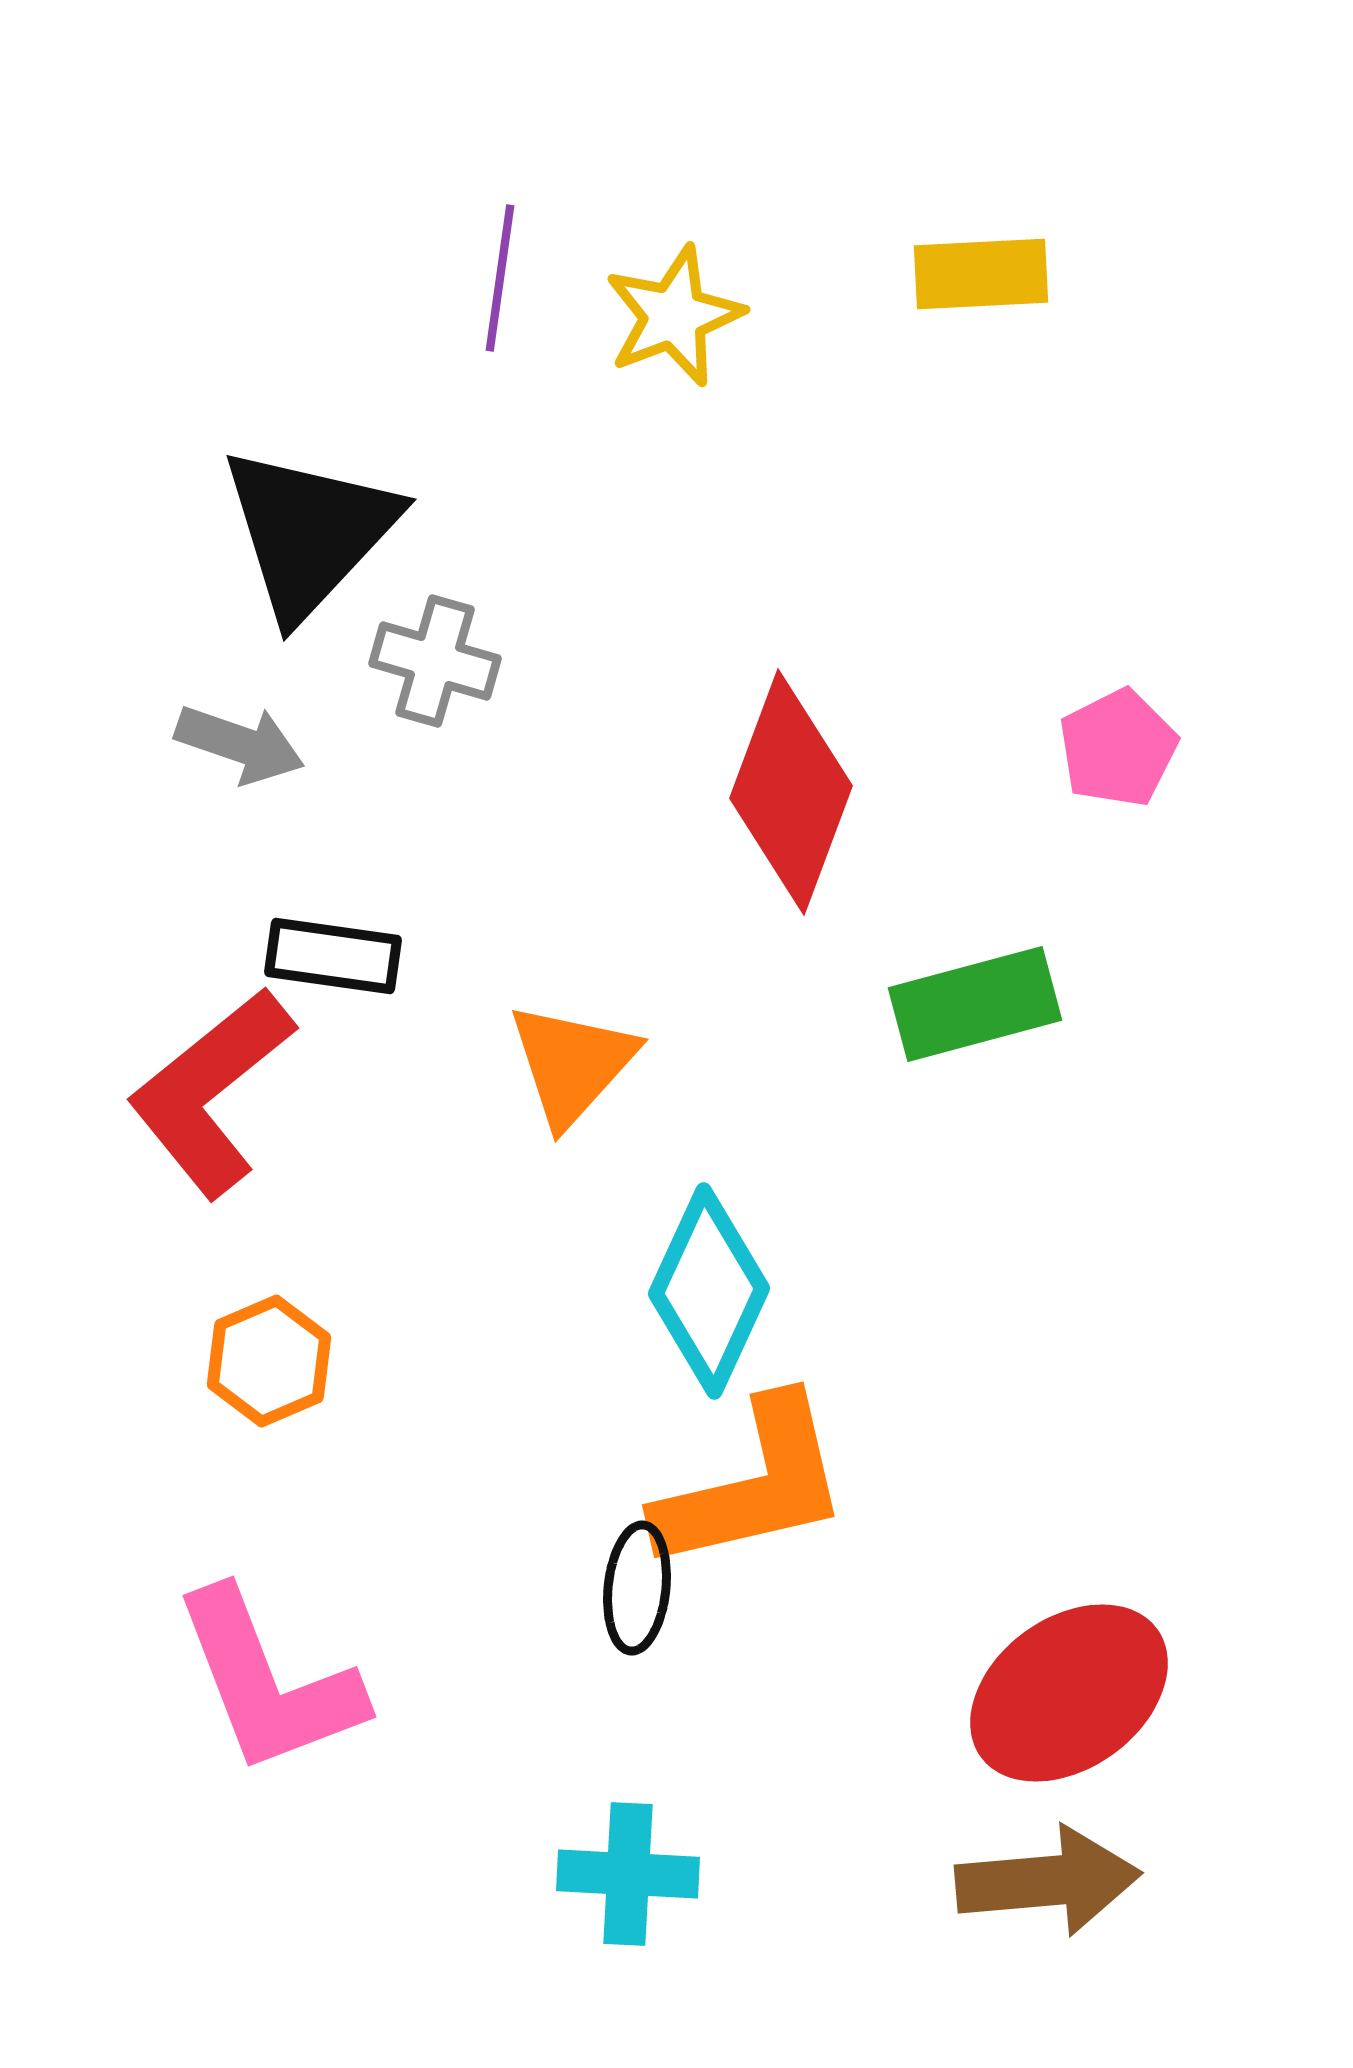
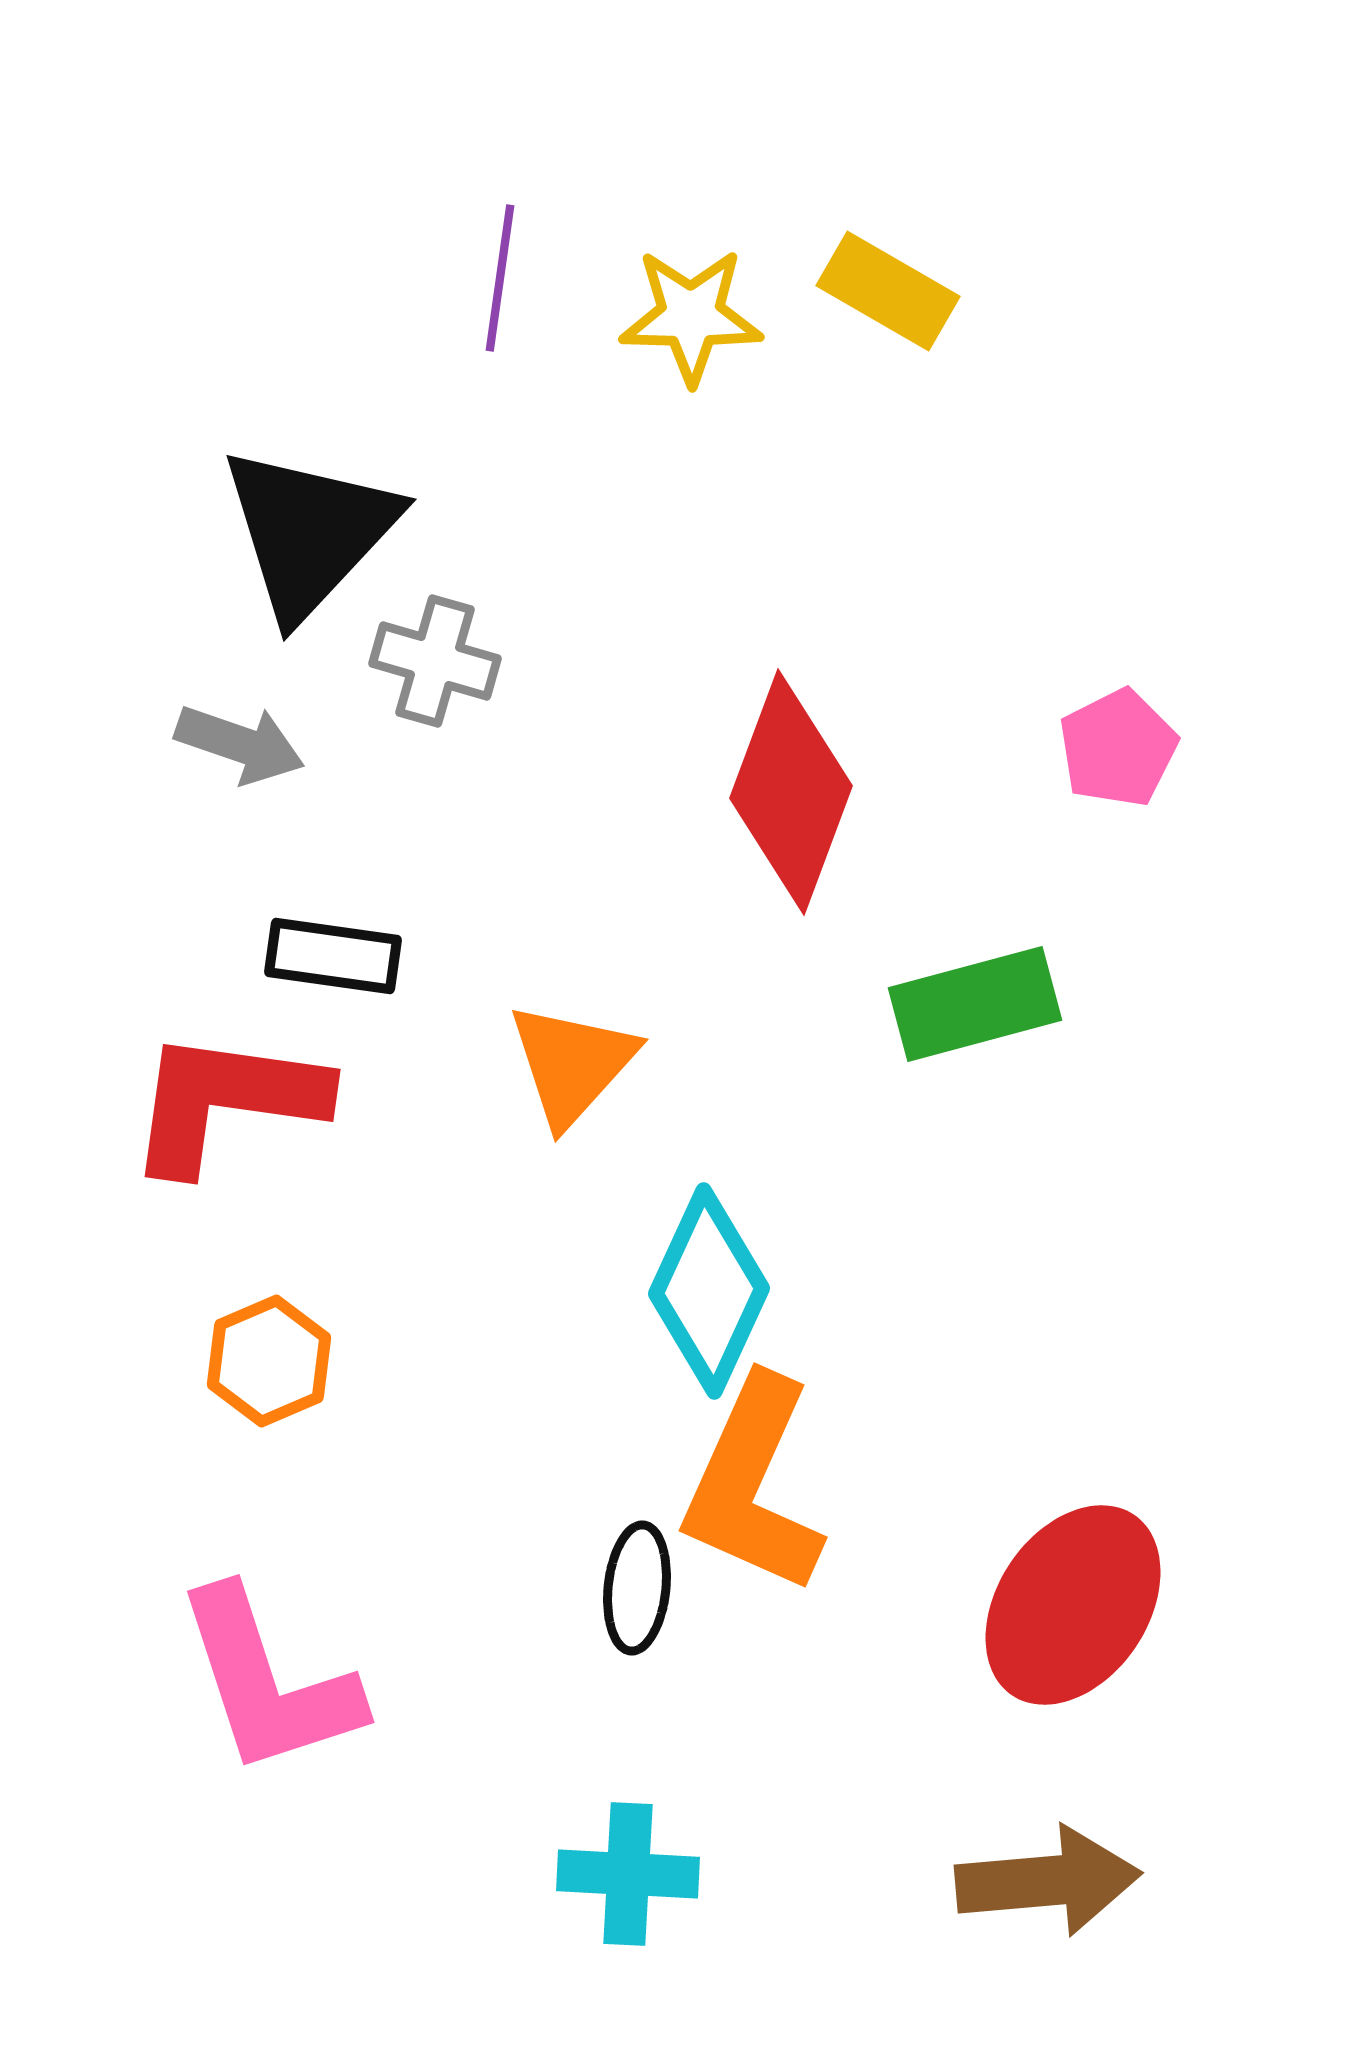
yellow rectangle: moved 93 px left, 17 px down; rotated 33 degrees clockwise
yellow star: moved 17 px right; rotated 22 degrees clockwise
red L-shape: moved 15 px right, 9 px down; rotated 47 degrees clockwise
orange L-shape: rotated 127 degrees clockwise
pink L-shape: rotated 3 degrees clockwise
red ellipse: moved 4 px right, 88 px up; rotated 20 degrees counterclockwise
